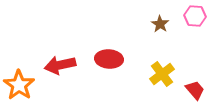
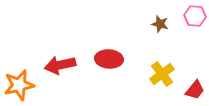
brown star: rotated 18 degrees counterclockwise
orange star: rotated 24 degrees clockwise
red trapezoid: rotated 80 degrees clockwise
